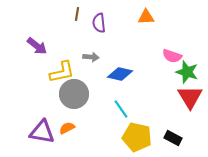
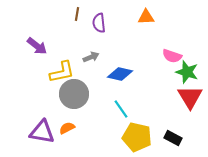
gray arrow: rotated 28 degrees counterclockwise
